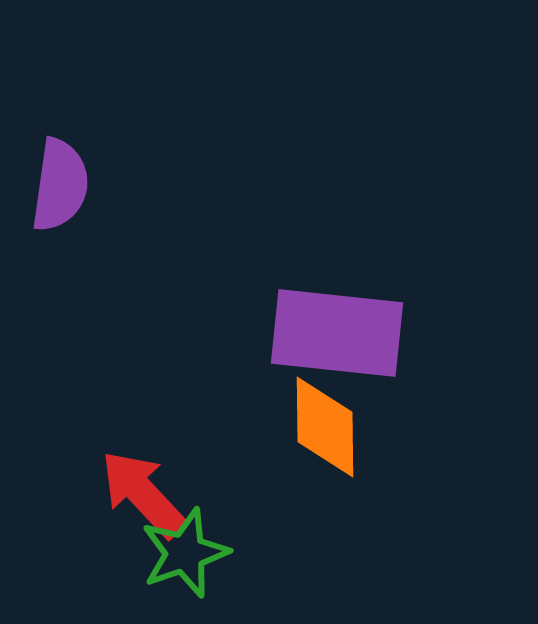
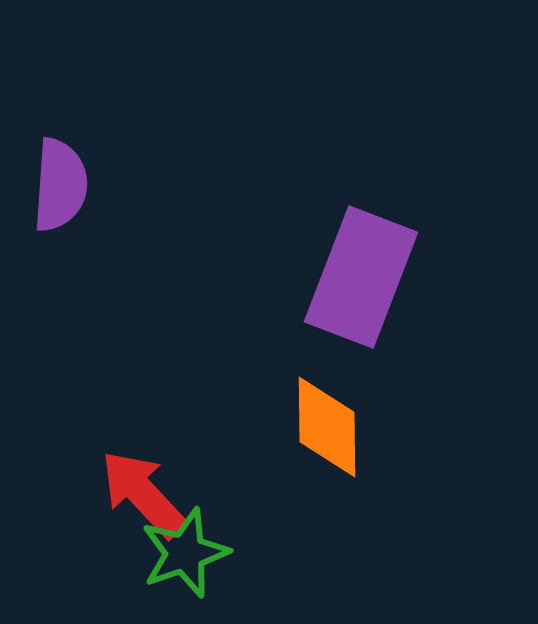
purple semicircle: rotated 4 degrees counterclockwise
purple rectangle: moved 24 px right, 56 px up; rotated 75 degrees counterclockwise
orange diamond: moved 2 px right
